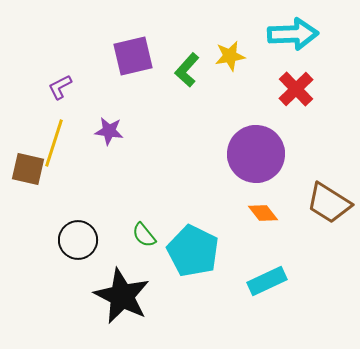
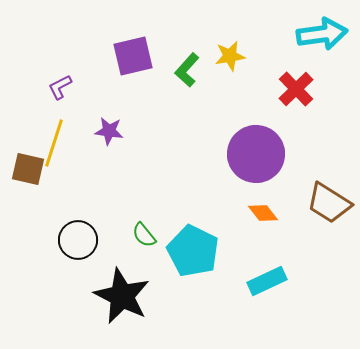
cyan arrow: moved 29 px right; rotated 6 degrees counterclockwise
